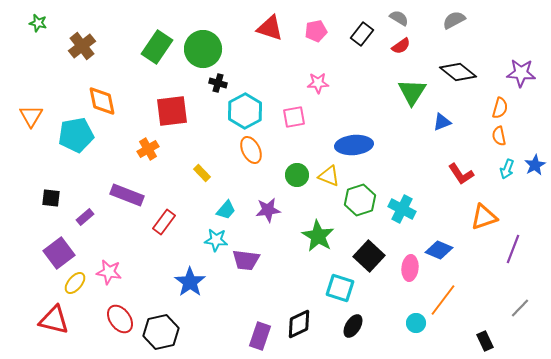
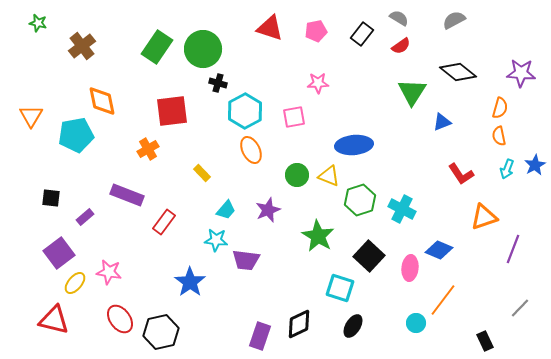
purple star at (268, 210): rotated 15 degrees counterclockwise
